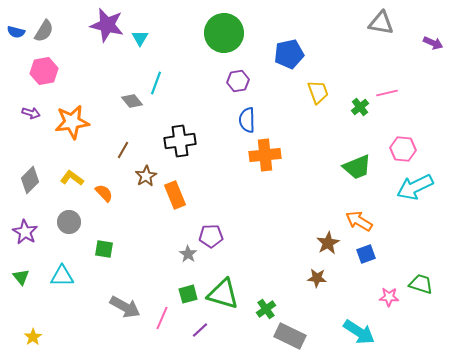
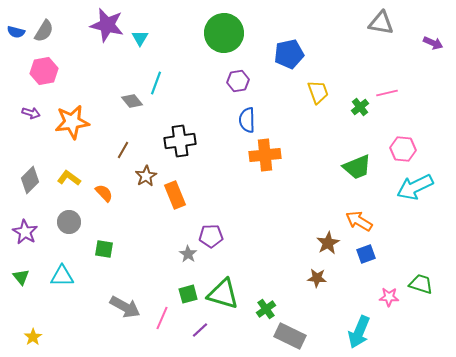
yellow L-shape at (72, 178): moved 3 px left
cyan arrow at (359, 332): rotated 80 degrees clockwise
